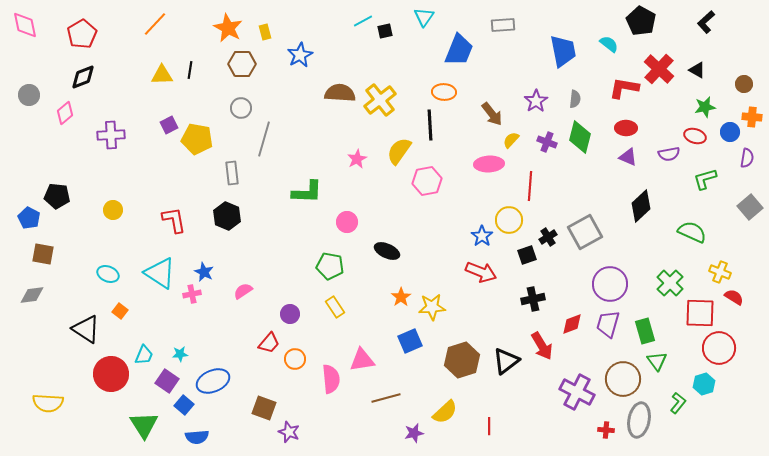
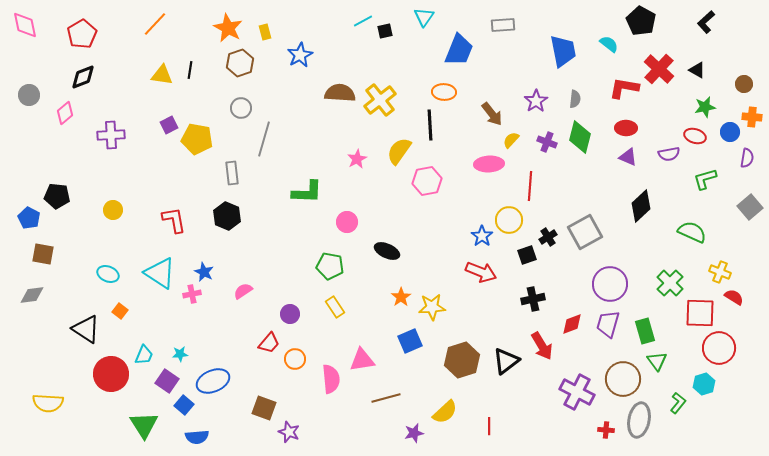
brown hexagon at (242, 64): moved 2 px left, 1 px up; rotated 20 degrees counterclockwise
yellow triangle at (162, 75): rotated 10 degrees clockwise
